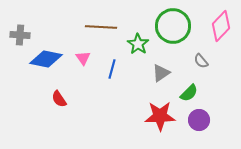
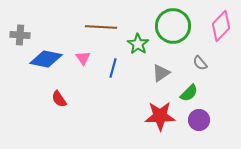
gray semicircle: moved 1 px left, 2 px down
blue line: moved 1 px right, 1 px up
